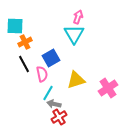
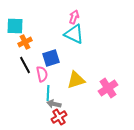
pink arrow: moved 4 px left
cyan triangle: rotated 35 degrees counterclockwise
blue square: rotated 12 degrees clockwise
black line: moved 1 px right, 1 px down
cyan line: rotated 28 degrees counterclockwise
